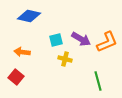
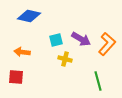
orange L-shape: moved 2 px down; rotated 25 degrees counterclockwise
red square: rotated 35 degrees counterclockwise
